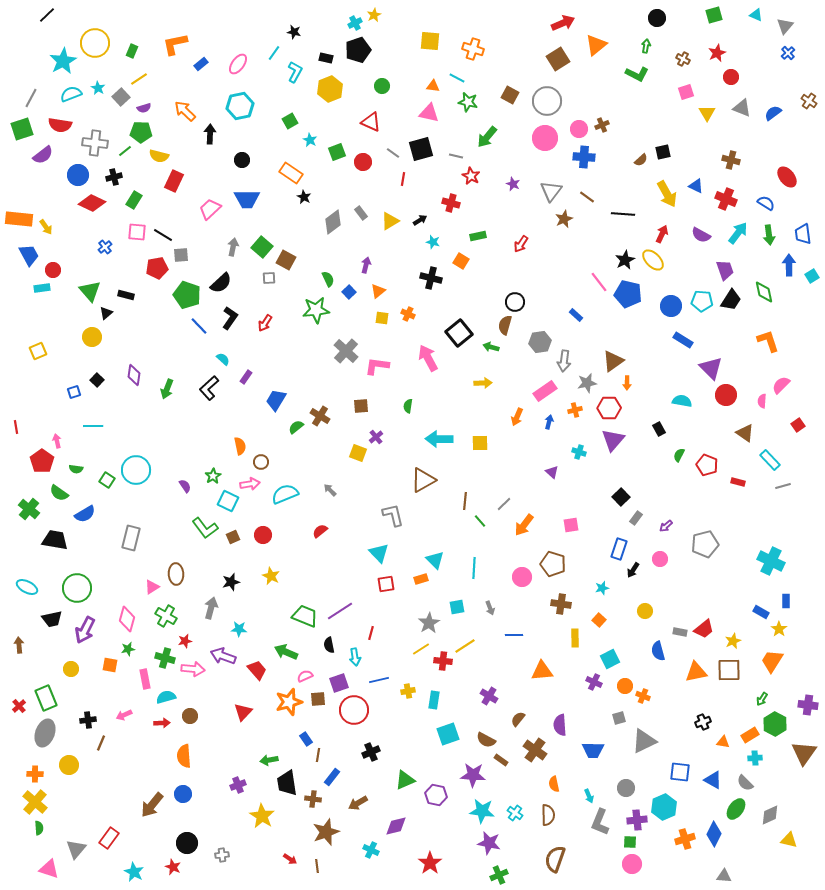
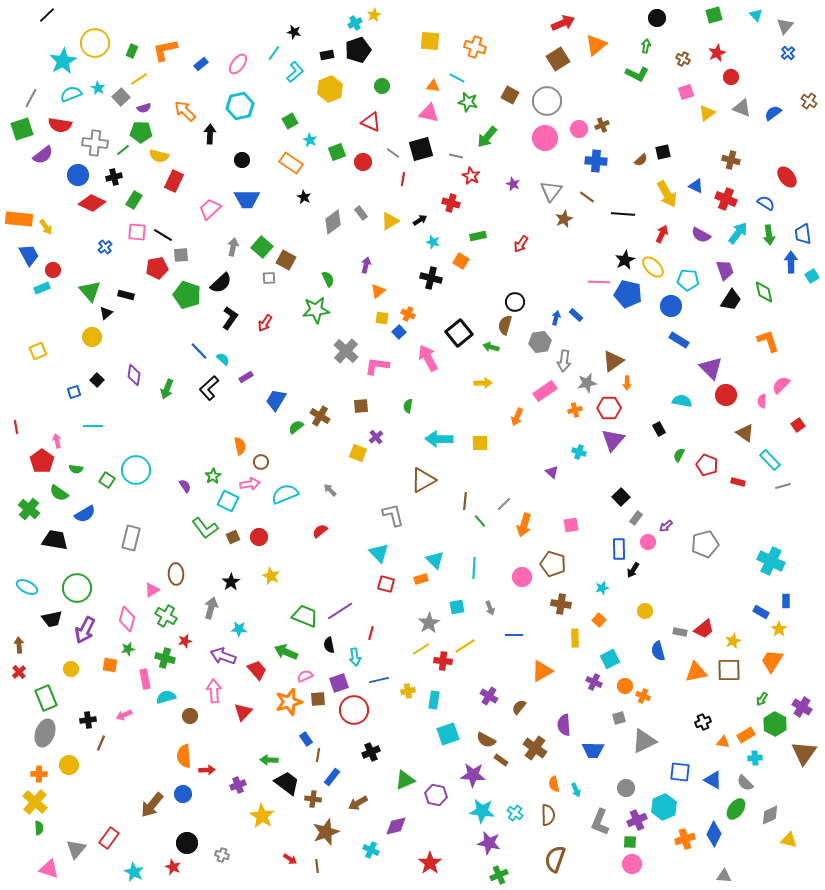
cyan triangle at (756, 15): rotated 24 degrees clockwise
orange L-shape at (175, 44): moved 10 px left, 6 px down
orange cross at (473, 49): moved 2 px right, 2 px up
black rectangle at (326, 58): moved 1 px right, 3 px up; rotated 24 degrees counterclockwise
cyan L-shape at (295, 72): rotated 20 degrees clockwise
yellow triangle at (707, 113): rotated 24 degrees clockwise
green line at (125, 151): moved 2 px left, 1 px up
blue cross at (584, 157): moved 12 px right, 4 px down
orange rectangle at (291, 173): moved 10 px up
yellow ellipse at (653, 260): moved 7 px down
blue arrow at (789, 265): moved 2 px right, 3 px up
pink line at (599, 282): rotated 50 degrees counterclockwise
cyan rectangle at (42, 288): rotated 14 degrees counterclockwise
blue square at (349, 292): moved 50 px right, 40 px down
cyan pentagon at (702, 301): moved 14 px left, 21 px up
blue line at (199, 326): moved 25 px down
blue rectangle at (683, 340): moved 4 px left
purple rectangle at (246, 377): rotated 24 degrees clockwise
blue arrow at (549, 422): moved 7 px right, 104 px up
orange arrow at (524, 525): rotated 20 degrees counterclockwise
red circle at (263, 535): moved 4 px left, 2 px down
blue rectangle at (619, 549): rotated 20 degrees counterclockwise
pink circle at (660, 559): moved 12 px left, 17 px up
black star at (231, 582): rotated 18 degrees counterclockwise
red square at (386, 584): rotated 24 degrees clockwise
pink triangle at (152, 587): moved 3 px down
pink arrow at (193, 669): moved 21 px right, 22 px down; rotated 100 degrees counterclockwise
orange triangle at (542, 671): rotated 25 degrees counterclockwise
purple cross at (808, 705): moved 6 px left, 2 px down; rotated 24 degrees clockwise
red cross at (19, 706): moved 34 px up
brown semicircle at (518, 719): moved 1 px right, 12 px up
red arrow at (162, 723): moved 45 px right, 47 px down
purple semicircle at (560, 725): moved 4 px right
orange rectangle at (750, 735): moved 4 px left
brown cross at (535, 750): moved 2 px up
green arrow at (269, 760): rotated 12 degrees clockwise
orange cross at (35, 774): moved 4 px right
black trapezoid at (287, 783): rotated 136 degrees clockwise
cyan arrow at (589, 796): moved 13 px left, 6 px up
purple cross at (637, 820): rotated 18 degrees counterclockwise
gray cross at (222, 855): rotated 24 degrees clockwise
